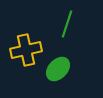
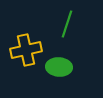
green ellipse: moved 1 px right, 2 px up; rotated 50 degrees clockwise
